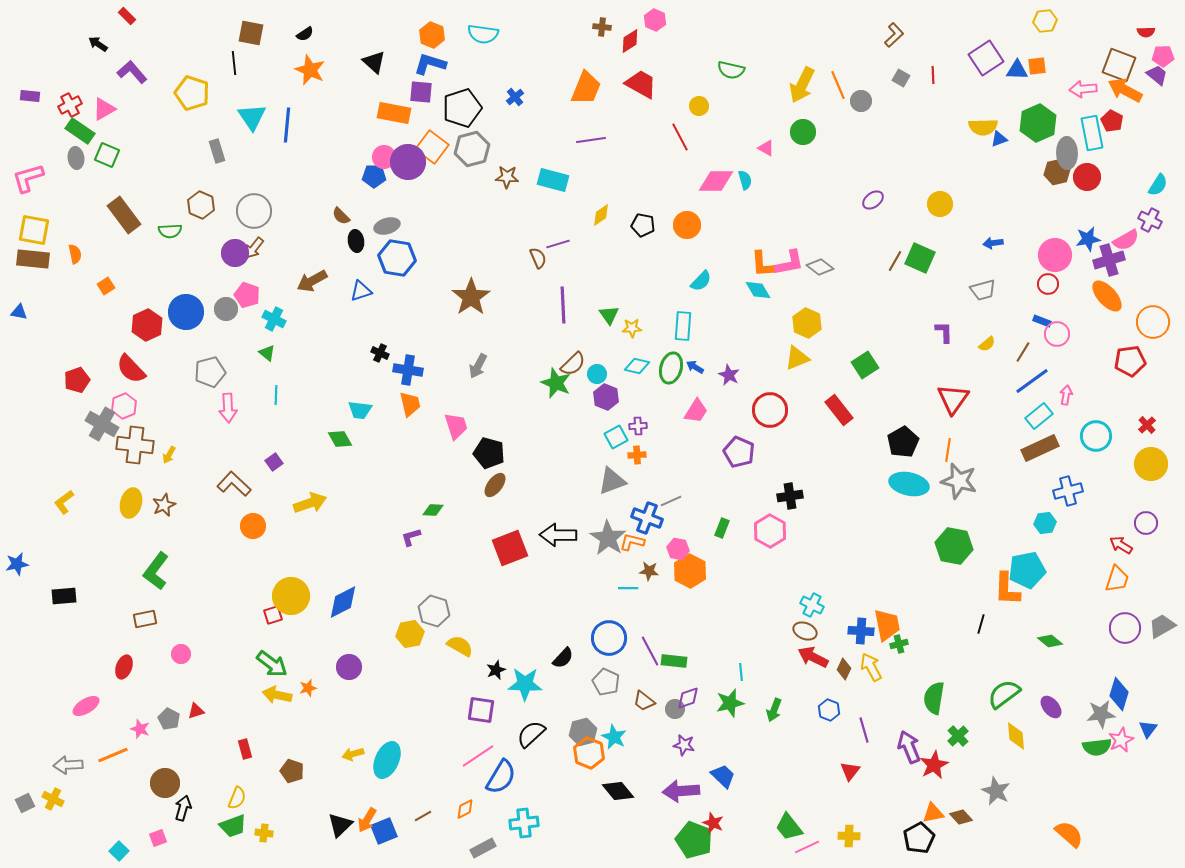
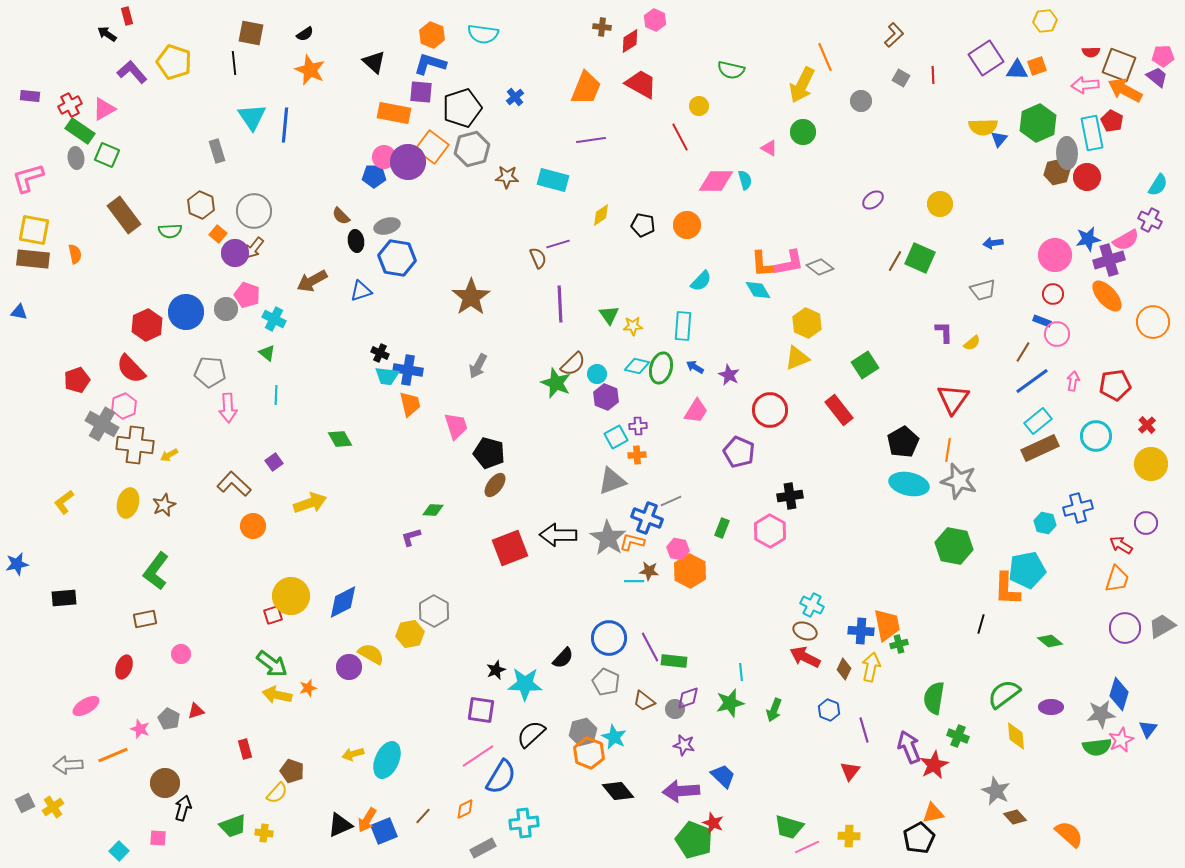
red rectangle at (127, 16): rotated 30 degrees clockwise
red semicircle at (1146, 32): moved 55 px left, 20 px down
black arrow at (98, 44): moved 9 px right, 10 px up
orange square at (1037, 66): rotated 12 degrees counterclockwise
purple trapezoid at (1157, 75): moved 2 px down
orange line at (838, 85): moved 13 px left, 28 px up
pink arrow at (1083, 89): moved 2 px right, 4 px up
yellow pentagon at (192, 93): moved 18 px left, 31 px up
blue line at (287, 125): moved 2 px left
blue triangle at (999, 139): rotated 30 degrees counterclockwise
pink triangle at (766, 148): moved 3 px right
red circle at (1048, 284): moved 5 px right, 10 px down
orange square at (106, 286): moved 112 px right, 52 px up; rotated 18 degrees counterclockwise
purple line at (563, 305): moved 3 px left, 1 px up
yellow star at (632, 328): moved 1 px right, 2 px up
yellow semicircle at (987, 344): moved 15 px left, 1 px up
red pentagon at (1130, 361): moved 15 px left, 24 px down
green ellipse at (671, 368): moved 10 px left
gray pentagon at (210, 372): rotated 20 degrees clockwise
pink arrow at (1066, 395): moved 7 px right, 14 px up
cyan trapezoid at (360, 410): moved 27 px right, 34 px up
cyan rectangle at (1039, 416): moved 1 px left, 5 px down
yellow arrow at (169, 455): rotated 30 degrees clockwise
blue cross at (1068, 491): moved 10 px right, 17 px down
yellow ellipse at (131, 503): moved 3 px left
cyan hexagon at (1045, 523): rotated 20 degrees clockwise
cyan line at (628, 588): moved 6 px right, 7 px up
black rectangle at (64, 596): moved 2 px down
gray hexagon at (434, 611): rotated 12 degrees clockwise
yellow semicircle at (460, 646): moved 89 px left, 8 px down
purple line at (650, 651): moved 4 px up
red arrow at (813, 657): moved 8 px left
yellow arrow at (871, 667): rotated 40 degrees clockwise
purple ellipse at (1051, 707): rotated 50 degrees counterclockwise
green cross at (958, 736): rotated 25 degrees counterclockwise
yellow semicircle at (237, 798): moved 40 px right, 5 px up; rotated 20 degrees clockwise
yellow cross at (53, 799): moved 8 px down; rotated 30 degrees clockwise
brown line at (423, 816): rotated 18 degrees counterclockwise
brown diamond at (961, 817): moved 54 px right
black triangle at (340, 825): rotated 20 degrees clockwise
green trapezoid at (789, 827): rotated 36 degrees counterclockwise
pink square at (158, 838): rotated 24 degrees clockwise
